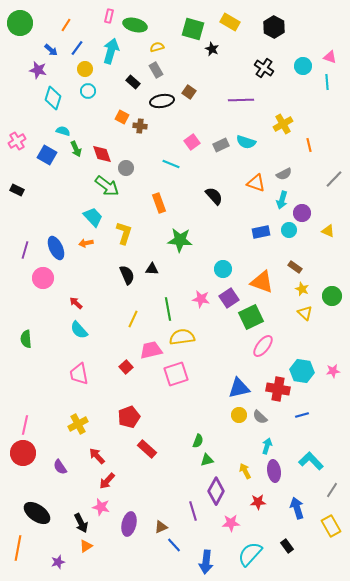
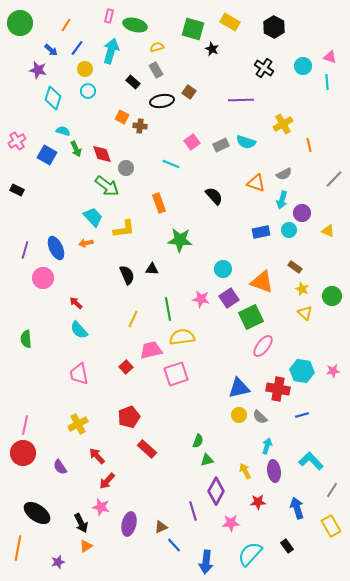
yellow L-shape at (124, 233): moved 4 px up; rotated 65 degrees clockwise
